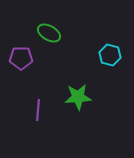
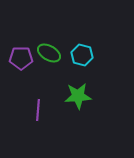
green ellipse: moved 20 px down
cyan hexagon: moved 28 px left
green star: moved 1 px up
